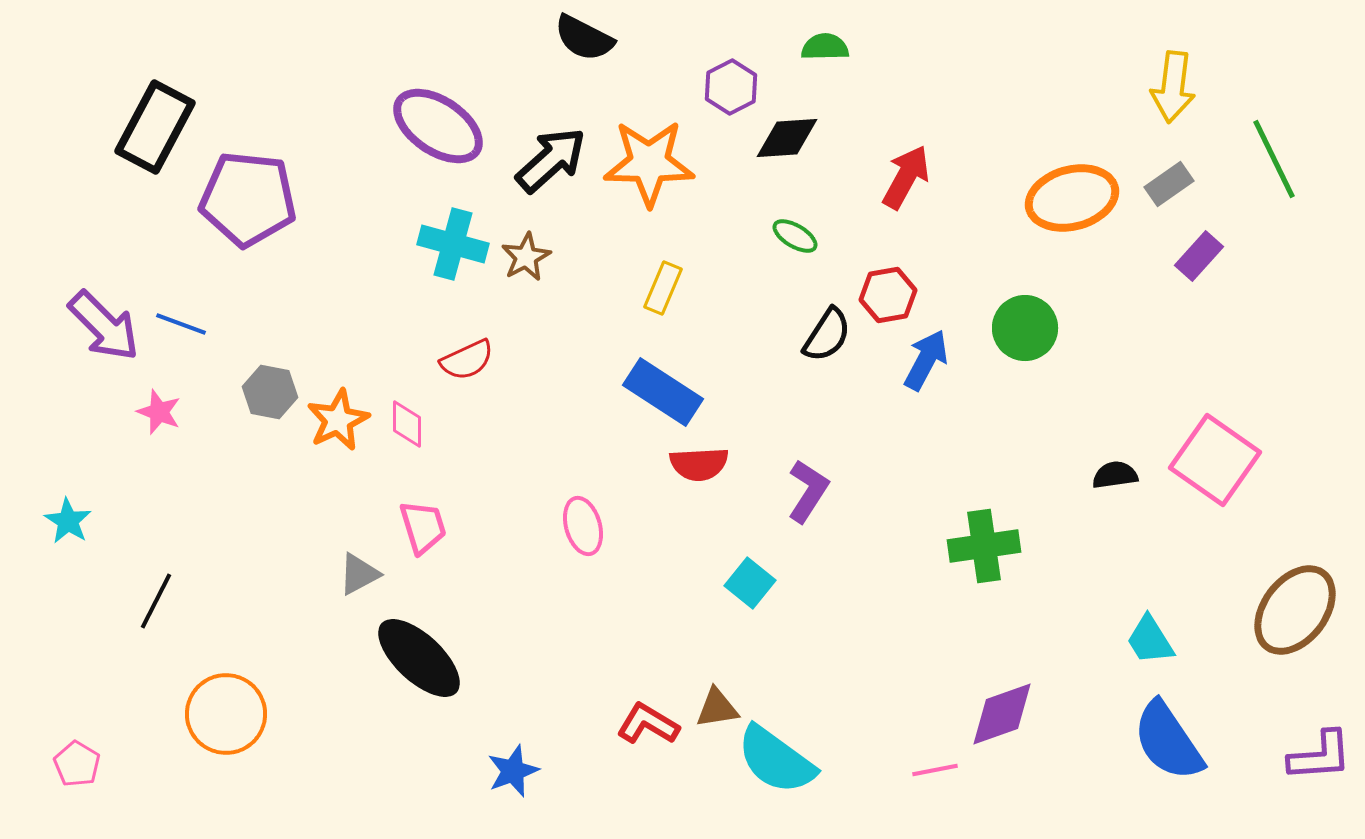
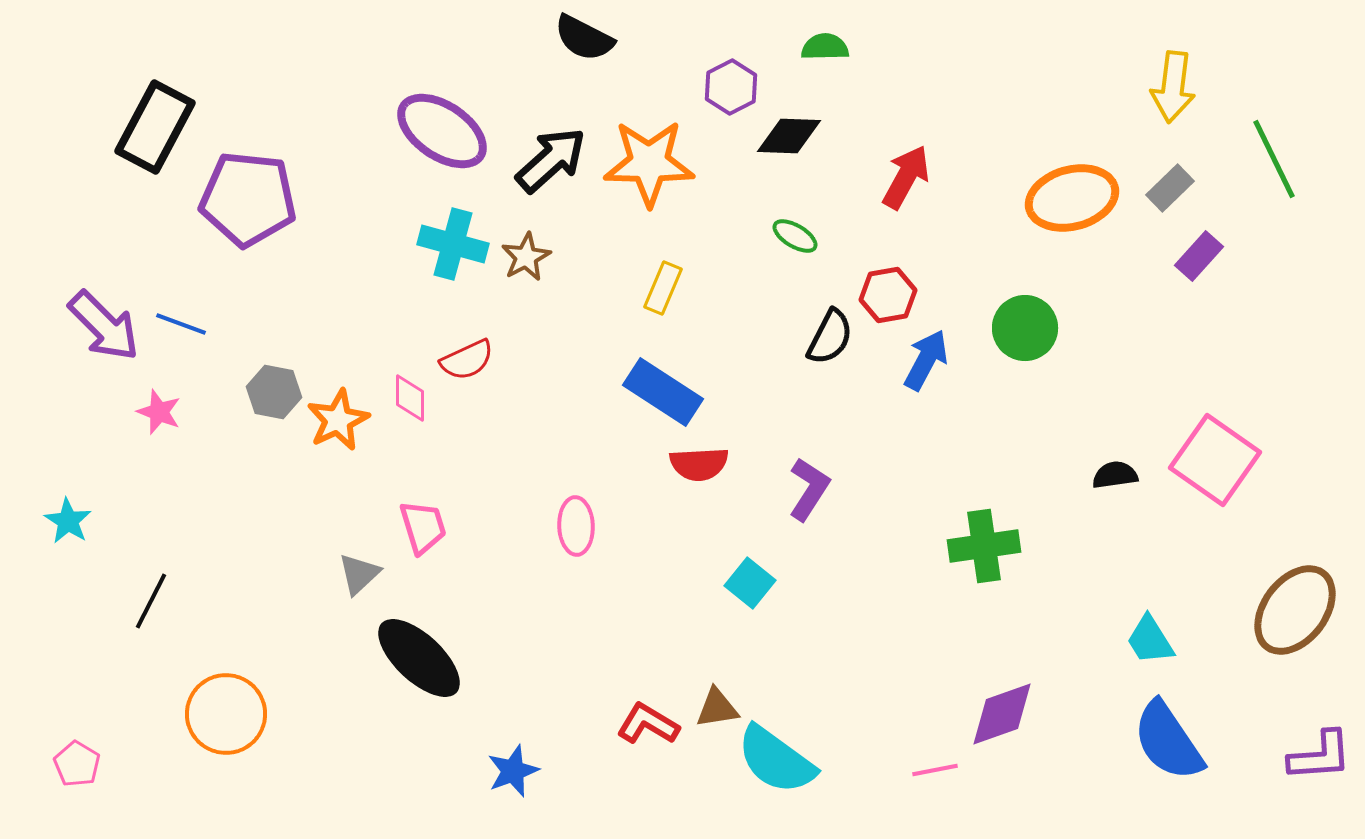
purple ellipse at (438, 126): moved 4 px right, 5 px down
black diamond at (787, 138): moved 2 px right, 2 px up; rotated 6 degrees clockwise
gray rectangle at (1169, 184): moved 1 px right, 4 px down; rotated 9 degrees counterclockwise
black semicircle at (827, 335): moved 3 px right, 2 px down; rotated 6 degrees counterclockwise
gray hexagon at (270, 392): moved 4 px right
pink diamond at (407, 424): moved 3 px right, 26 px up
purple L-shape at (808, 491): moved 1 px right, 2 px up
pink ellipse at (583, 526): moved 7 px left; rotated 14 degrees clockwise
gray triangle at (359, 574): rotated 15 degrees counterclockwise
black line at (156, 601): moved 5 px left
